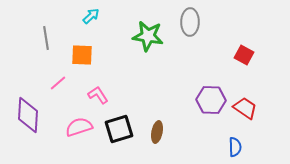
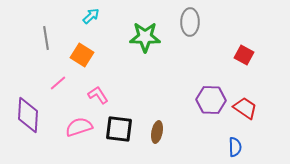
green star: moved 3 px left, 1 px down; rotated 8 degrees counterclockwise
orange square: rotated 30 degrees clockwise
black square: rotated 24 degrees clockwise
